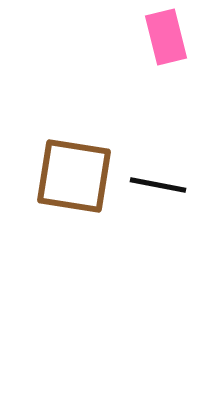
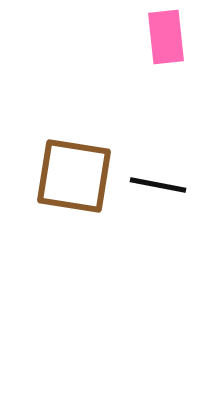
pink rectangle: rotated 8 degrees clockwise
